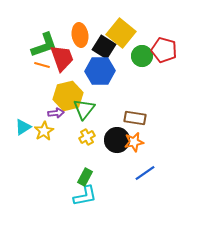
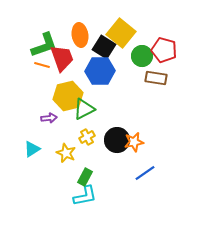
green triangle: rotated 25 degrees clockwise
purple arrow: moved 7 px left, 5 px down
brown rectangle: moved 21 px right, 40 px up
cyan triangle: moved 9 px right, 22 px down
yellow star: moved 22 px right, 22 px down; rotated 18 degrees counterclockwise
